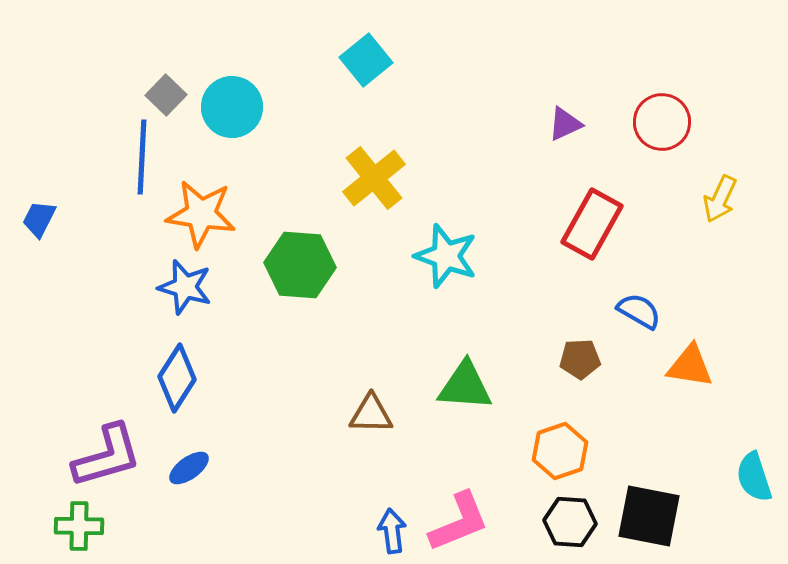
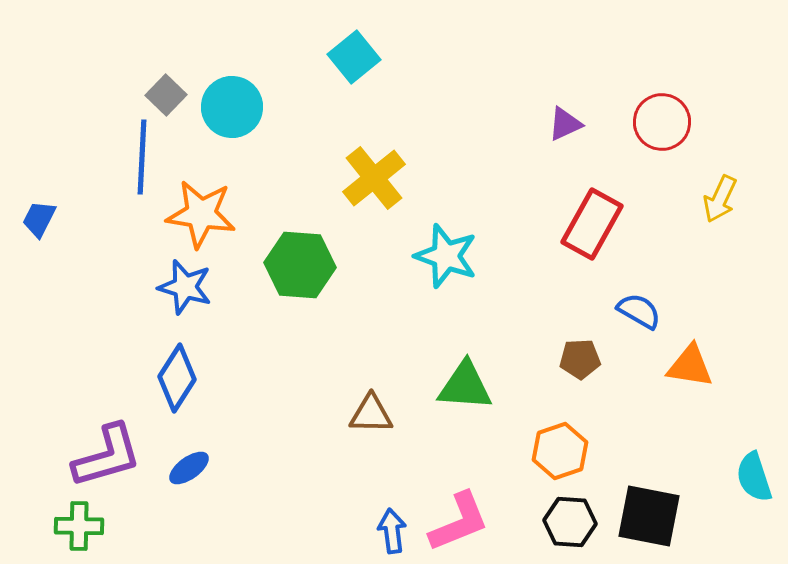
cyan square: moved 12 px left, 3 px up
